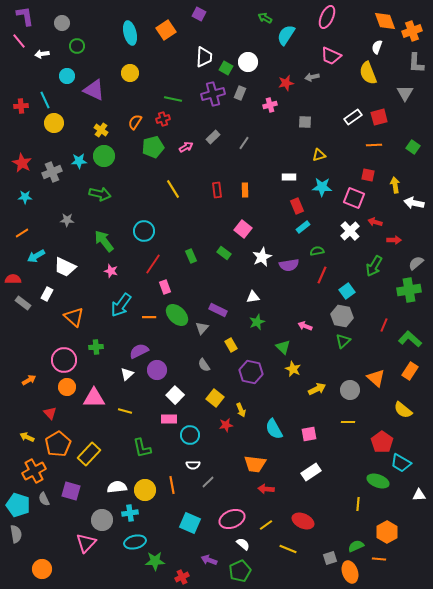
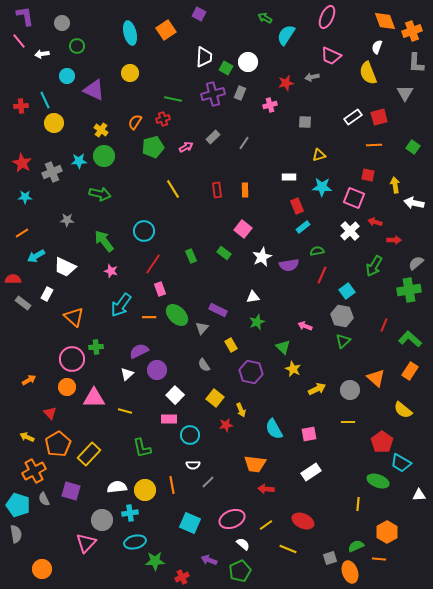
pink rectangle at (165, 287): moved 5 px left, 2 px down
pink circle at (64, 360): moved 8 px right, 1 px up
